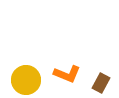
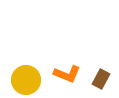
brown rectangle: moved 4 px up
